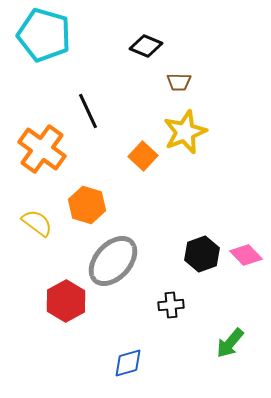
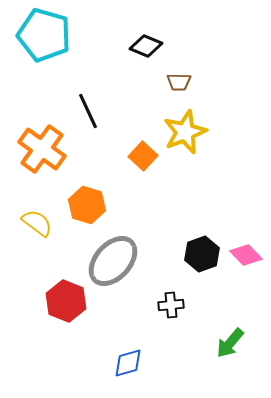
red hexagon: rotated 9 degrees counterclockwise
